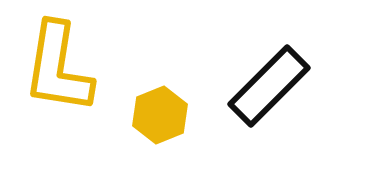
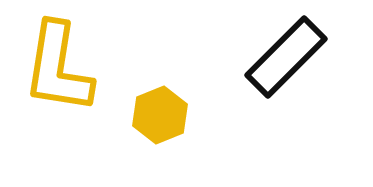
black rectangle: moved 17 px right, 29 px up
